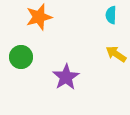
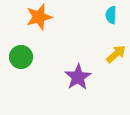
yellow arrow: rotated 105 degrees clockwise
purple star: moved 12 px right
